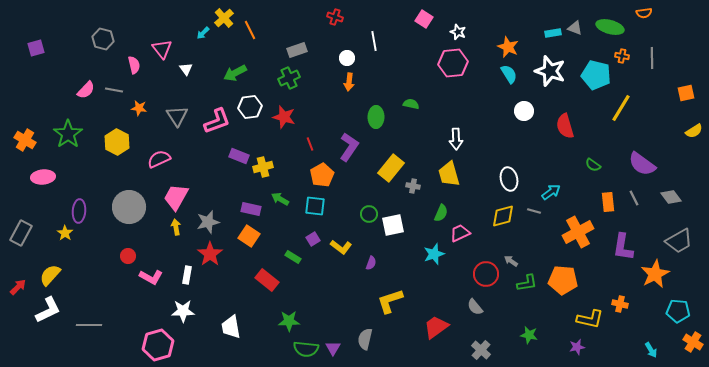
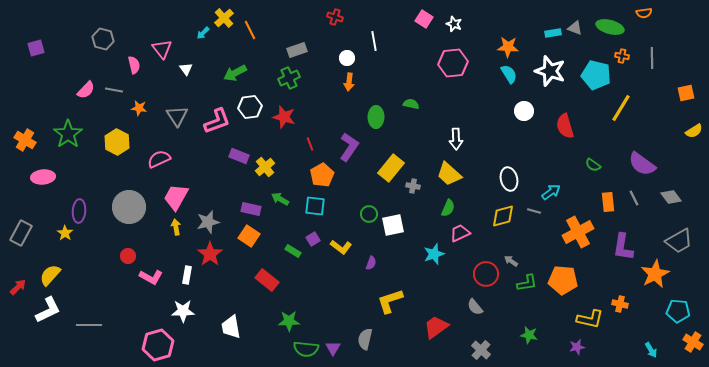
white star at (458, 32): moved 4 px left, 8 px up
orange star at (508, 47): rotated 20 degrees counterclockwise
yellow cross at (263, 167): moved 2 px right; rotated 24 degrees counterclockwise
yellow trapezoid at (449, 174): rotated 32 degrees counterclockwise
green semicircle at (441, 213): moved 7 px right, 5 px up
green rectangle at (293, 257): moved 6 px up
